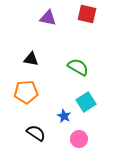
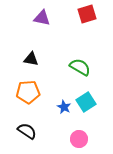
red square: rotated 30 degrees counterclockwise
purple triangle: moved 6 px left
green semicircle: moved 2 px right
orange pentagon: moved 2 px right
blue star: moved 9 px up
black semicircle: moved 9 px left, 2 px up
